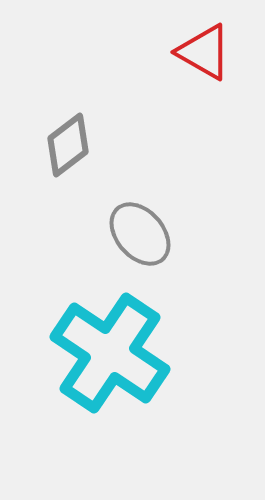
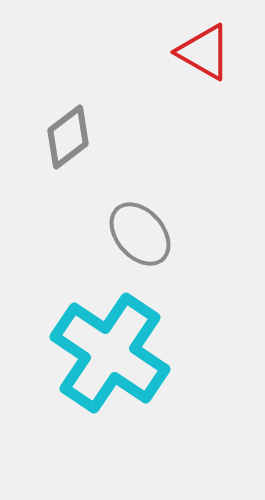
gray diamond: moved 8 px up
